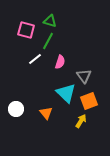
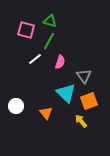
green line: moved 1 px right
white circle: moved 3 px up
yellow arrow: rotated 72 degrees counterclockwise
